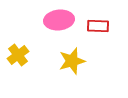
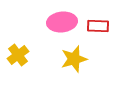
pink ellipse: moved 3 px right, 2 px down
yellow star: moved 2 px right, 2 px up
